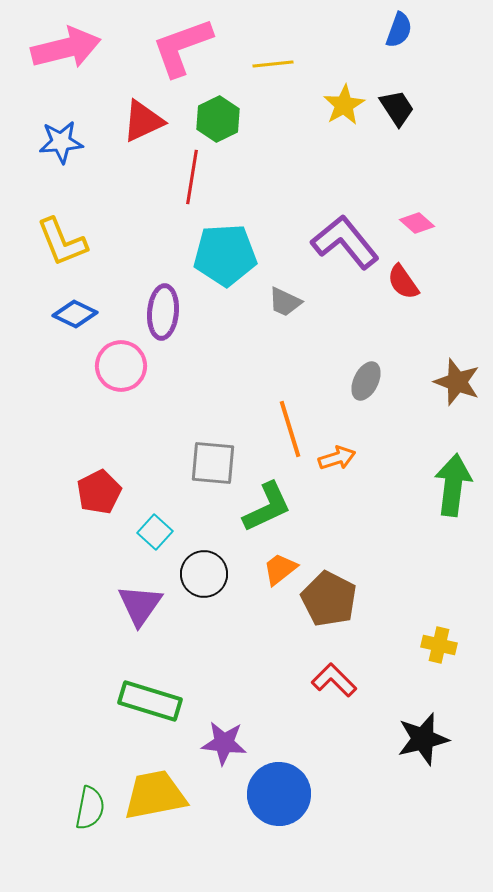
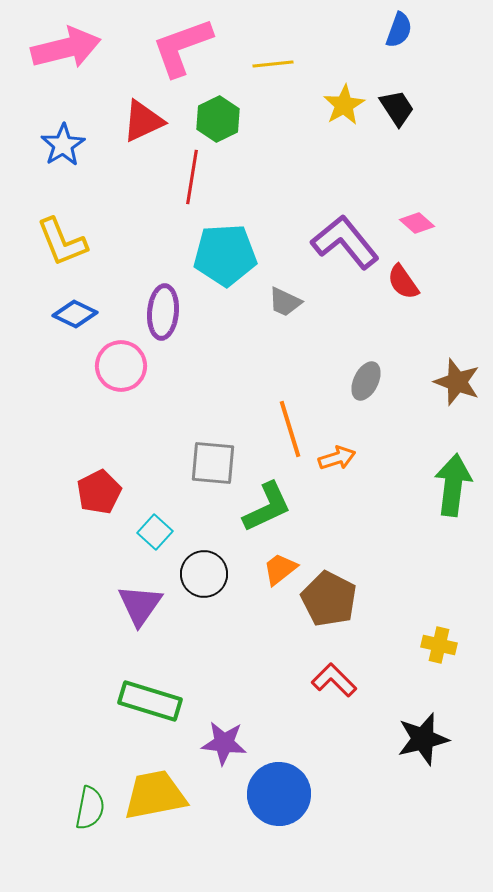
blue star: moved 2 px right, 3 px down; rotated 27 degrees counterclockwise
